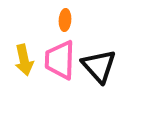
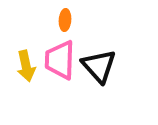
yellow arrow: moved 2 px right, 6 px down
